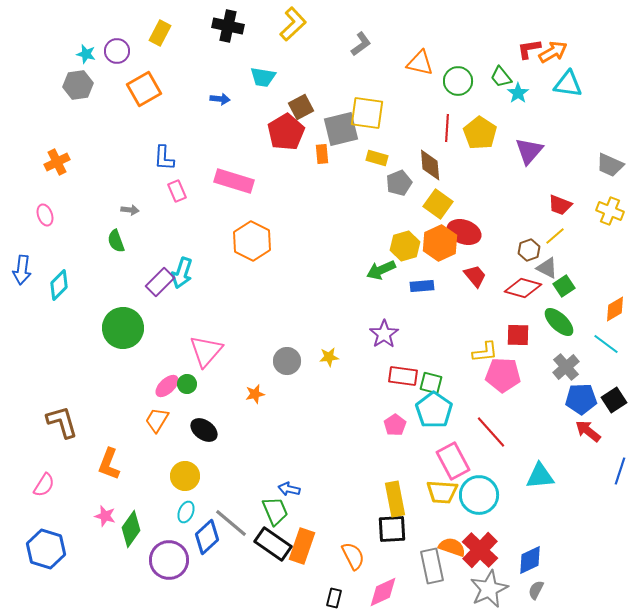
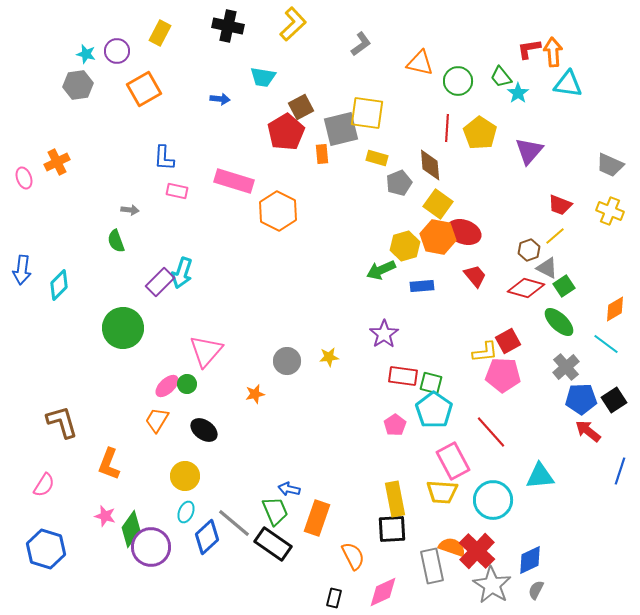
orange arrow at (553, 52): rotated 64 degrees counterclockwise
pink rectangle at (177, 191): rotated 55 degrees counterclockwise
pink ellipse at (45, 215): moved 21 px left, 37 px up
orange hexagon at (252, 241): moved 26 px right, 30 px up
orange hexagon at (440, 243): moved 2 px left, 6 px up; rotated 24 degrees counterclockwise
red diamond at (523, 288): moved 3 px right
red square at (518, 335): moved 10 px left, 6 px down; rotated 30 degrees counterclockwise
cyan circle at (479, 495): moved 14 px right, 5 px down
gray line at (231, 523): moved 3 px right
orange rectangle at (302, 546): moved 15 px right, 28 px up
red cross at (480, 550): moved 3 px left, 1 px down
purple circle at (169, 560): moved 18 px left, 13 px up
gray star at (489, 589): moved 3 px right, 4 px up; rotated 15 degrees counterclockwise
